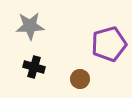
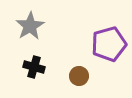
gray star: rotated 28 degrees counterclockwise
brown circle: moved 1 px left, 3 px up
